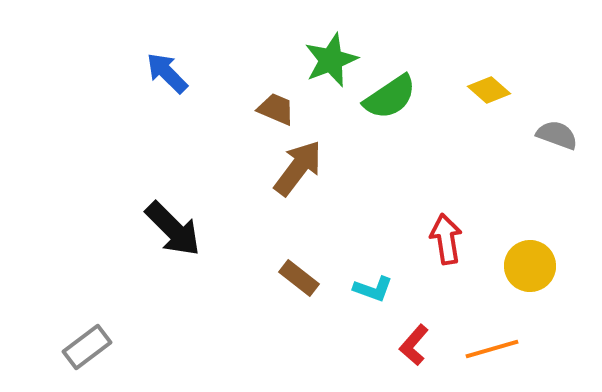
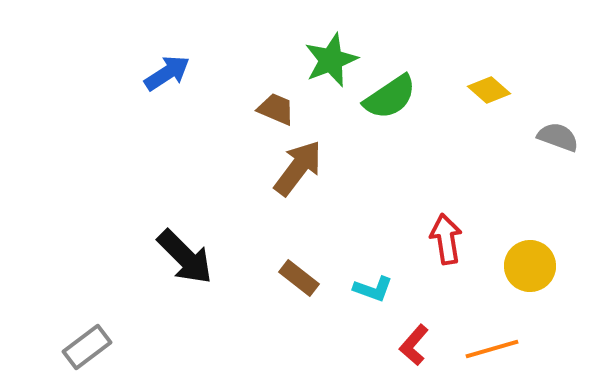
blue arrow: rotated 102 degrees clockwise
gray semicircle: moved 1 px right, 2 px down
black arrow: moved 12 px right, 28 px down
